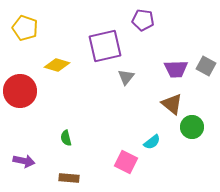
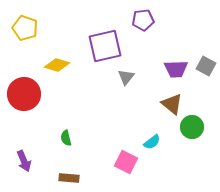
purple pentagon: rotated 15 degrees counterclockwise
red circle: moved 4 px right, 3 px down
purple arrow: rotated 55 degrees clockwise
